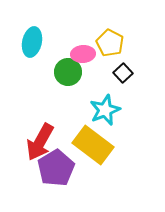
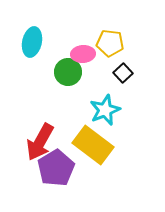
yellow pentagon: rotated 20 degrees counterclockwise
